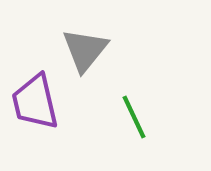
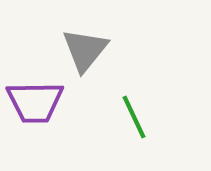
purple trapezoid: rotated 78 degrees counterclockwise
